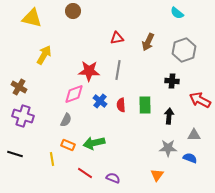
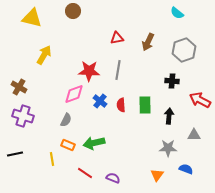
black line: rotated 28 degrees counterclockwise
blue semicircle: moved 4 px left, 11 px down
